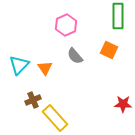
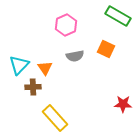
green rectangle: rotated 60 degrees counterclockwise
orange square: moved 3 px left, 1 px up
gray semicircle: rotated 60 degrees counterclockwise
brown cross: moved 13 px up; rotated 21 degrees clockwise
